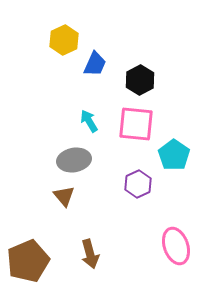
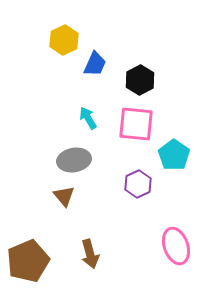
cyan arrow: moved 1 px left, 3 px up
